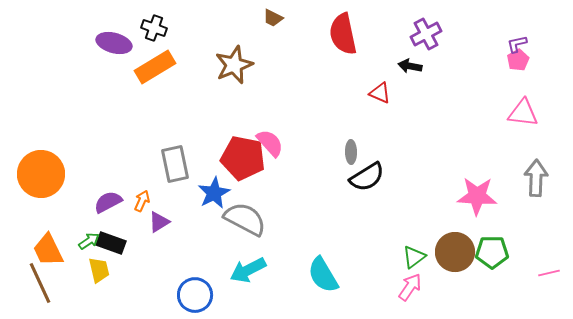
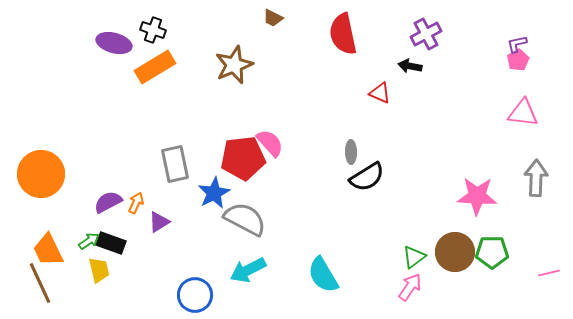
black cross: moved 1 px left, 2 px down
red pentagon: rotated 18 degrees counterclockwise
orange arrow: moved 6 px left, 2 px down
